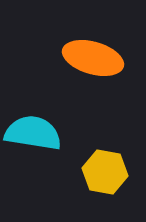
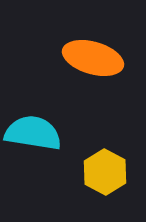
yellow hexagon: rotated 18 degrees clockwise
